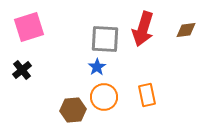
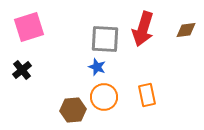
blue star: rotated 18 degrees counterclockwise
